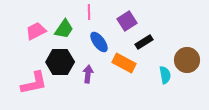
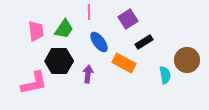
purple square: moved 1 px right, 2 px up
pink trapezoid: rotated 110 degrees clockwise
black hexagon: moved 1 px left, 1 px up
